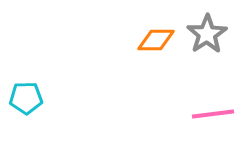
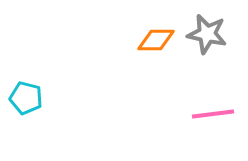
gray star: rotated 27 degrees counterclockwise
cyan pentagon: rotated 16 degrees clockwise
